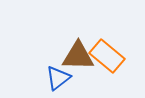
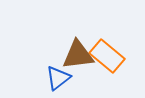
brown triangle: moved 1 px up; rotated 8 degrees counterclockwise
